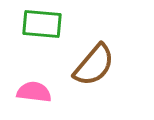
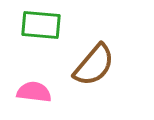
green rectangle: moved 1 px left, 1 px down
